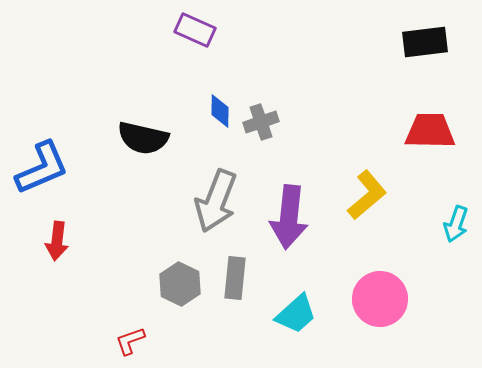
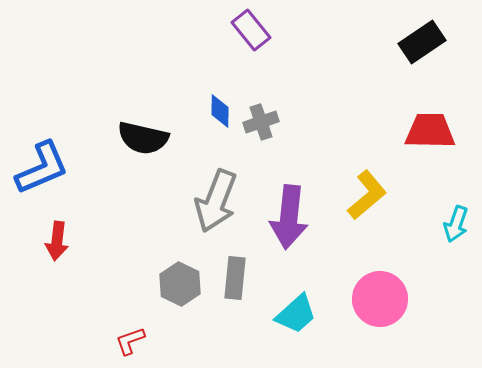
purple rectangle: moved 56 px right; rotated 27 degrees clockwise
black rectangle: moved 3 px left; rotated 27 degrees counterclockwise
